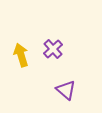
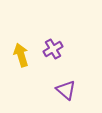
purple cross: rotated 12 degrees clockwise
